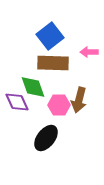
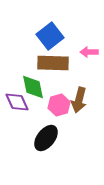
green diamond: rotated 8 degrees clockwise
pink hexagon: rotated 15 degrees counterclockwise
